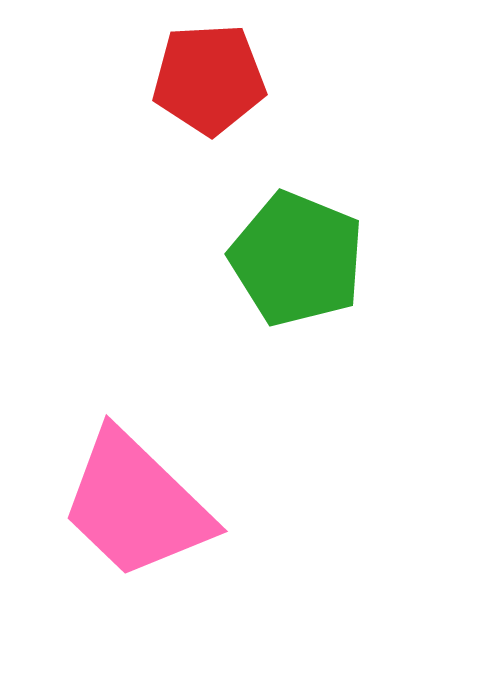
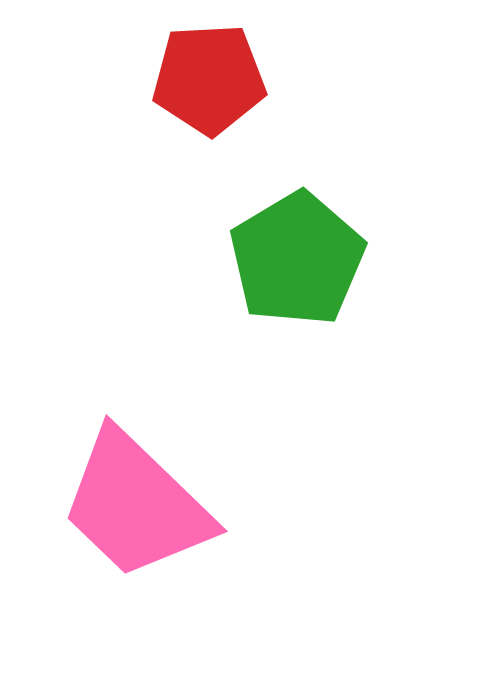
green pentagon: rotated 19 degrees clockwise
